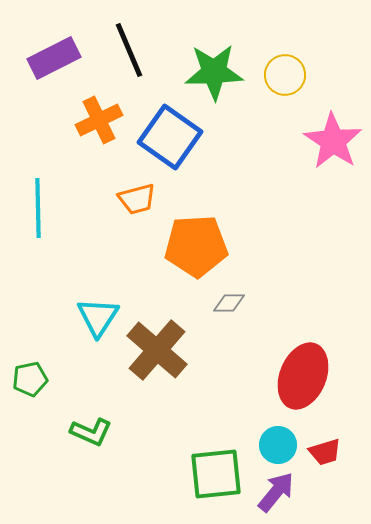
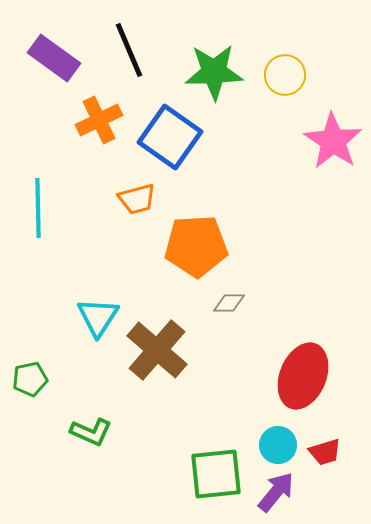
purple rectangle: rotated 63 degrees clockwise
